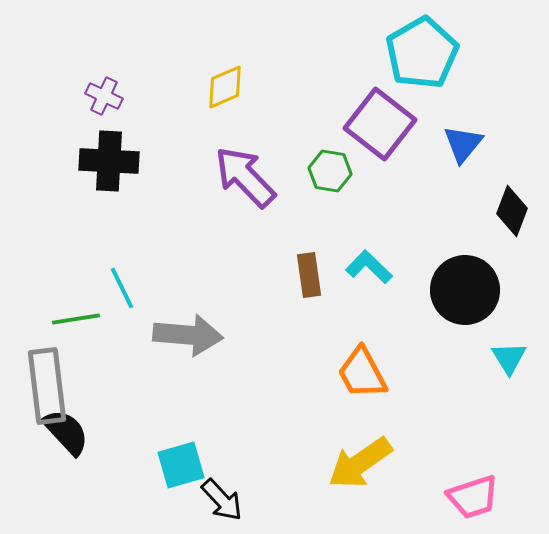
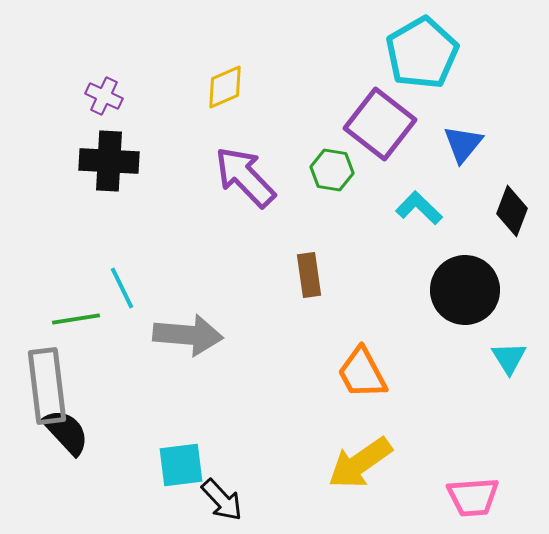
green hexagon: moved 2 px right, 1 px up
cyan L-shape: moved 50 px right, 59 px up
cyan square: rotated 9 degrees clockwise
pink trapezoid: rotated 14 degrees clockwise
